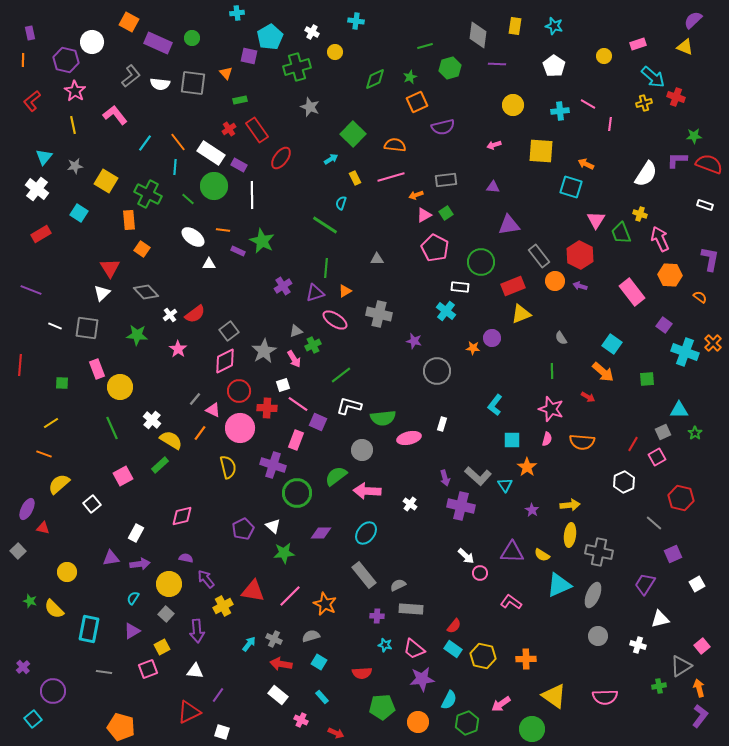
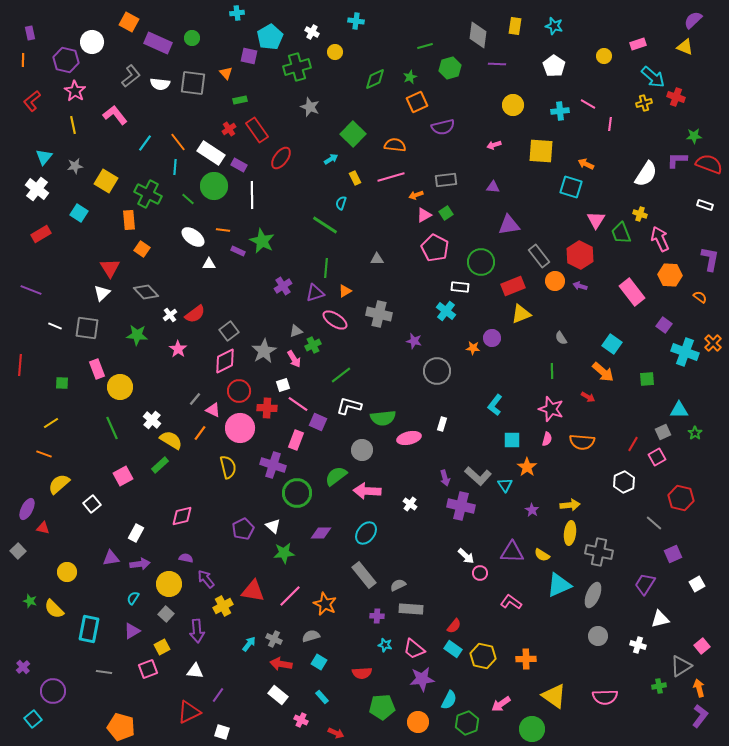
yellow ellipse at (570, 535): moved 2 px up
